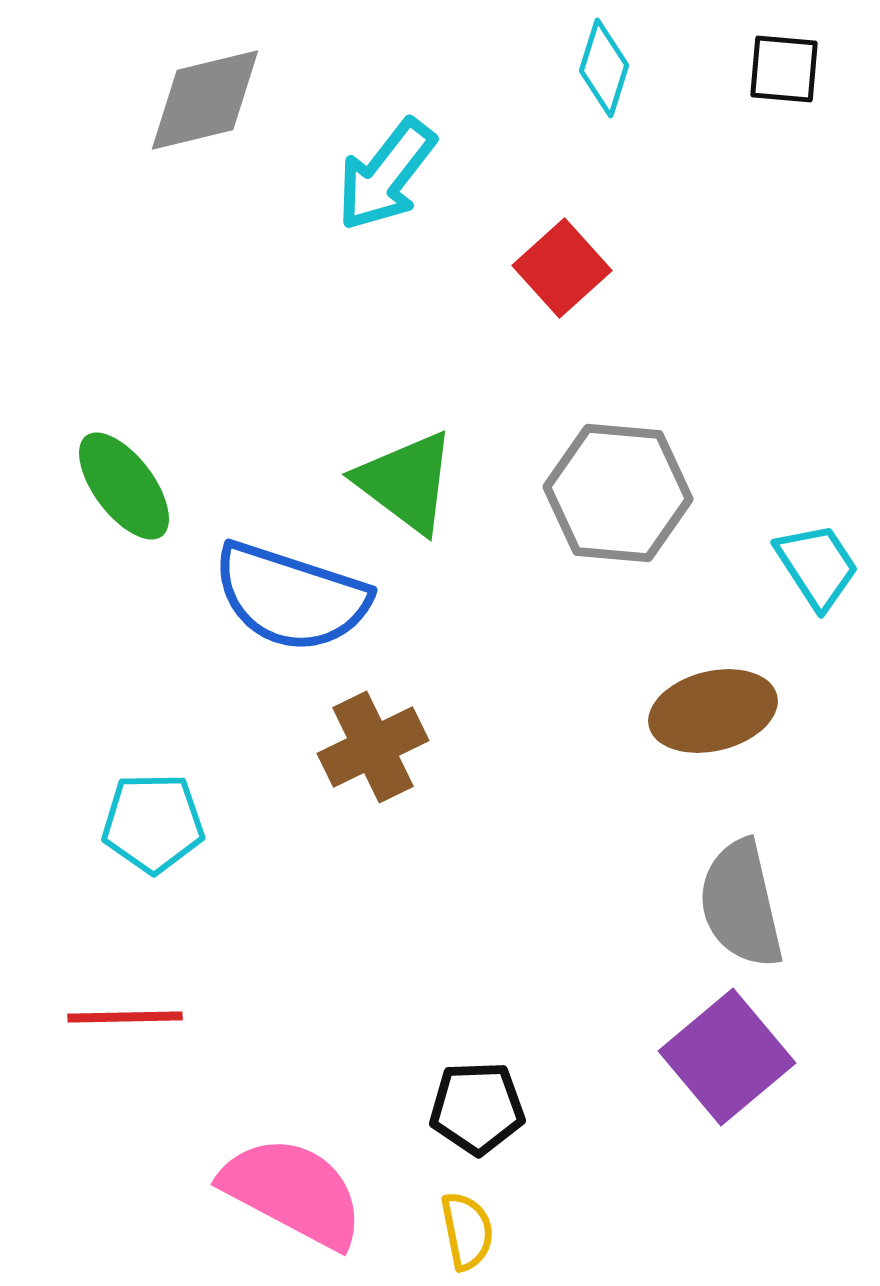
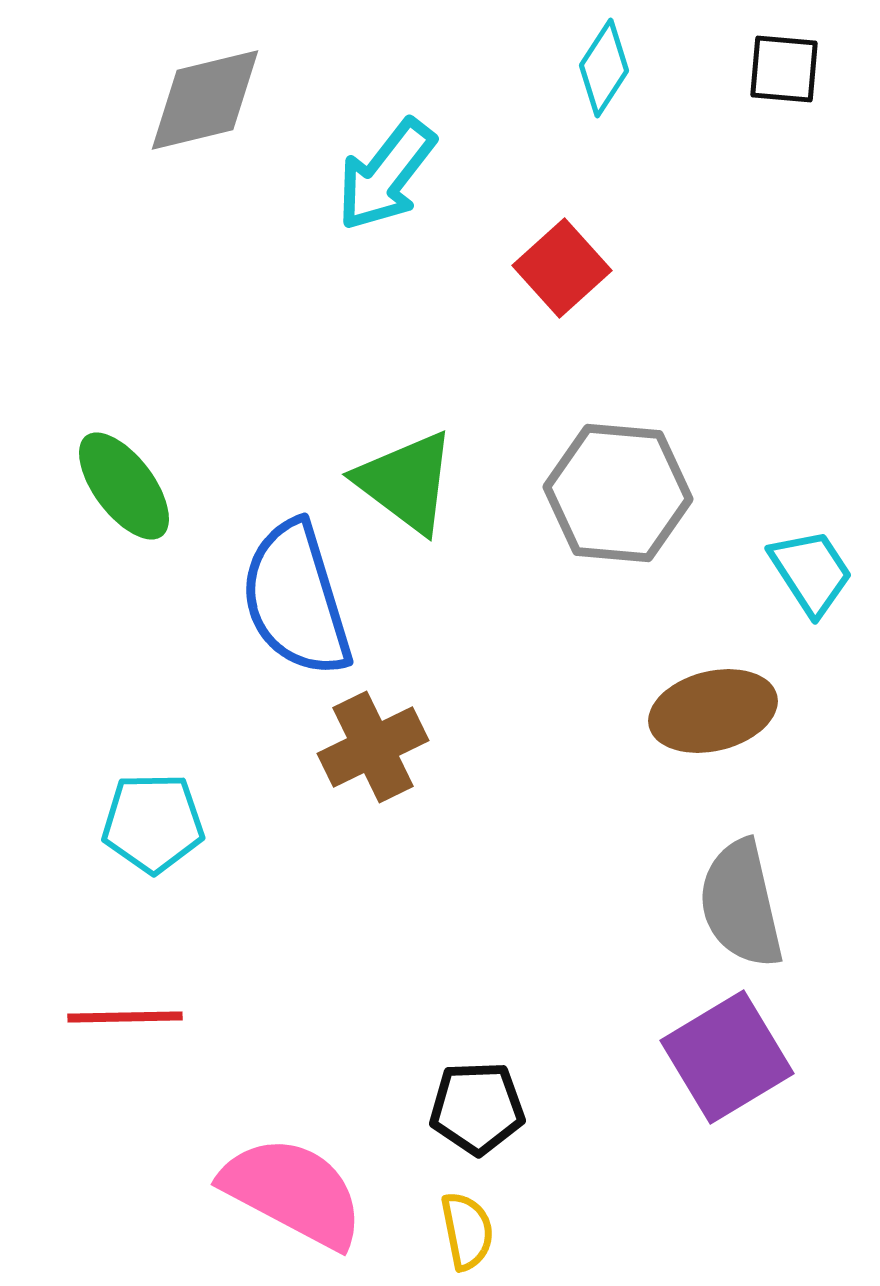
cyan diamond: rotated 16 degrees clockwise
cyan trapezoid: moved 6 px left, 6 px down
blue semicircle: moved 5 px right, 2 px down; rotated 55 degrees clockwise
purple square: rotated 9 degrees clockwise
